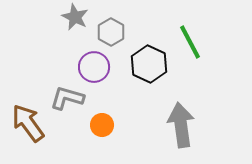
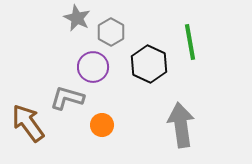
gray star: moved 2 px right, 1 px down
green line: rotated 18 degrees clockwise
purple circle: moved 1 px left
